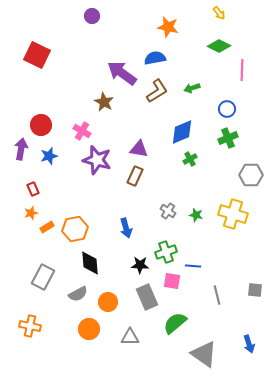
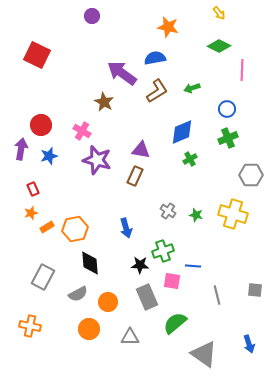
purple triangle at (139, 149): moved 2 px right, 1 px down
green cross at (166, 252): moved 3 px left, 1 px up
